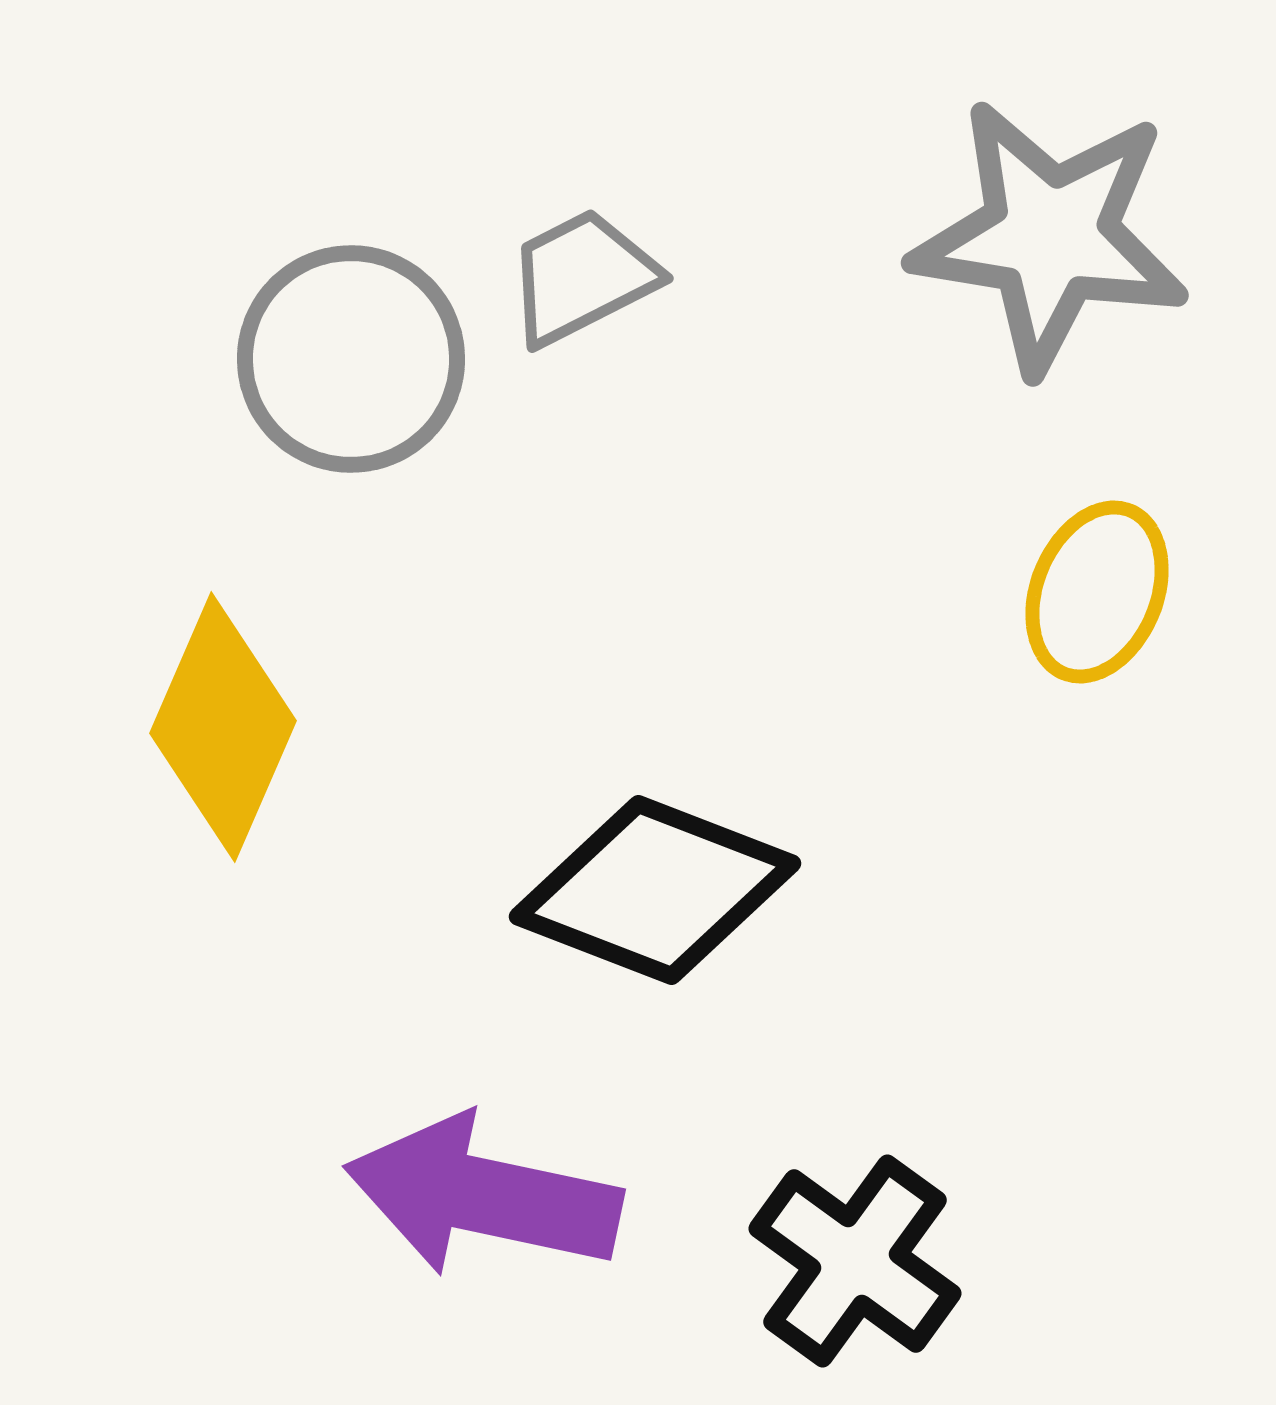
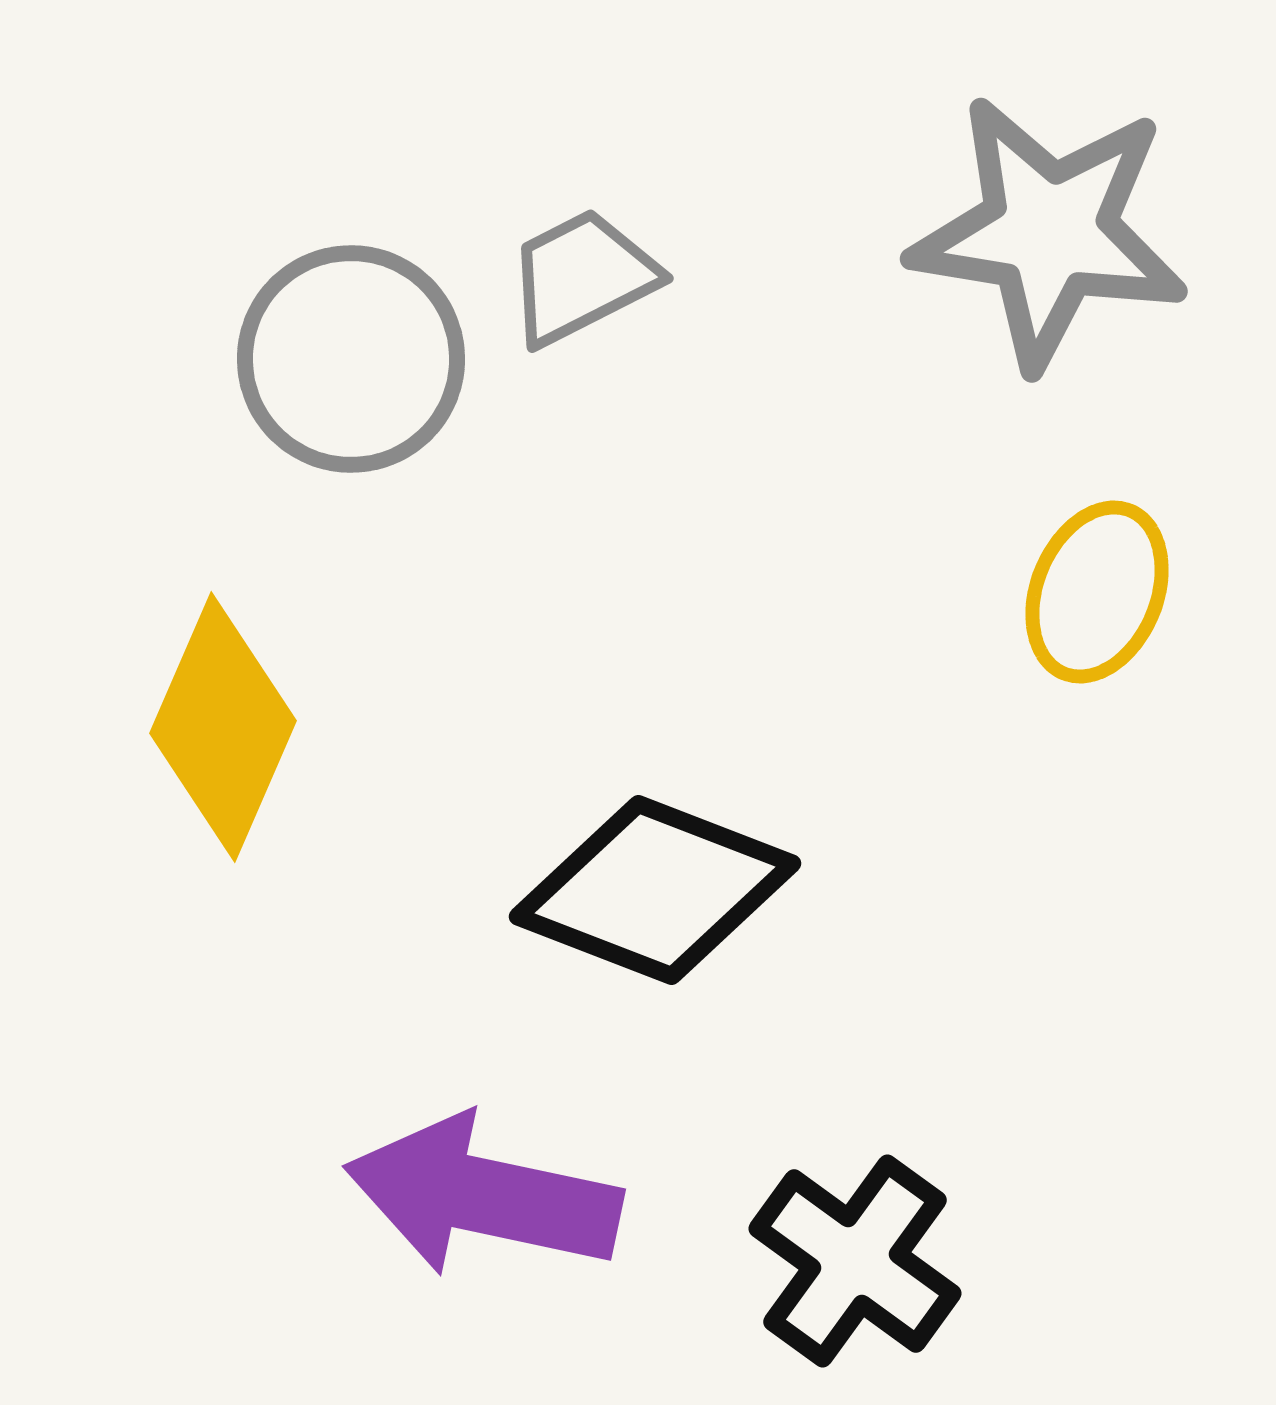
gray star: moved 1 px left, 4 px up
